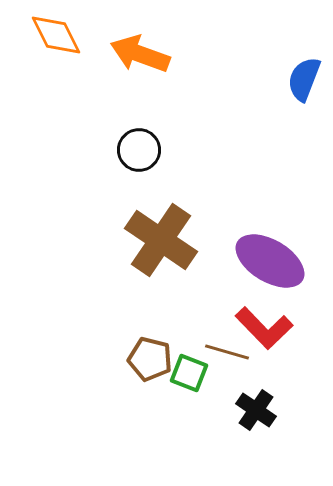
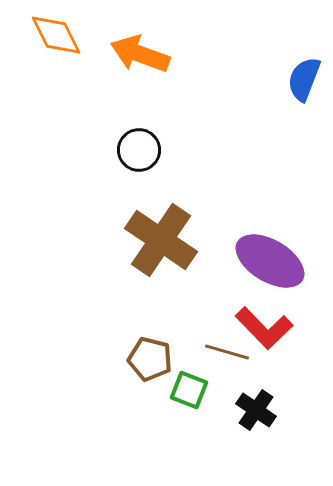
green square: moved 17 px down
